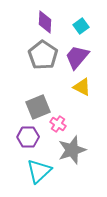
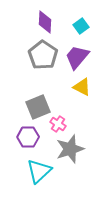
gray star: moved 2 px left, 1 px up
